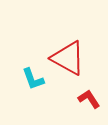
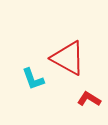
red L-shape: rotated 25 degrees counterclockwise
